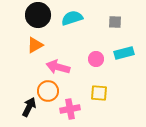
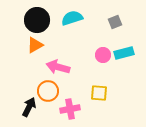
black circle: moved 1 px left, 5 px down
gray square: rotated 24 degrees counterclockwise
pink circle: moved 7 px right, 4 px up
